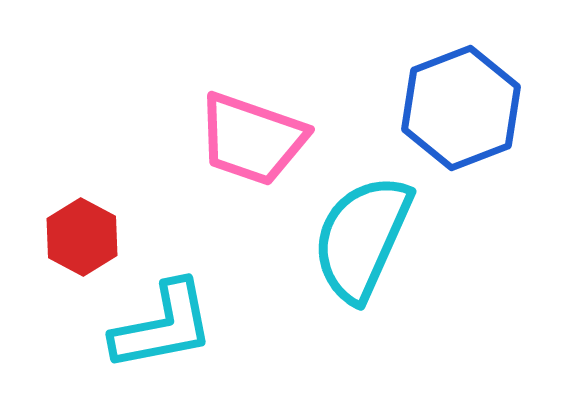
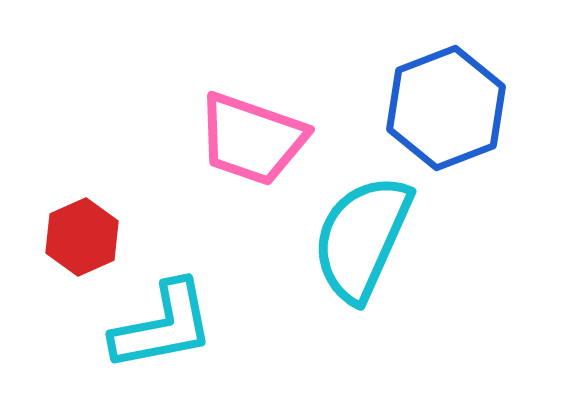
blue hexagon: moved 15 px left
red hexagon: rotated 8 degrees clockwise
